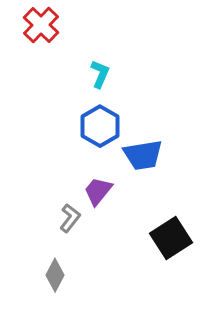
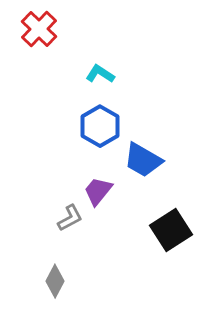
red cross: moved 2 px left, 4 px down
cyan L-shape: rotated 80 degrees counterclockwise
blue trapezoid: moved 5 px down; rotated 39 degrees clockwise
gray L-shape: rotated 24 degrees clockwise
black square: moved 8 px up
gray diamond: moved 6 px down
